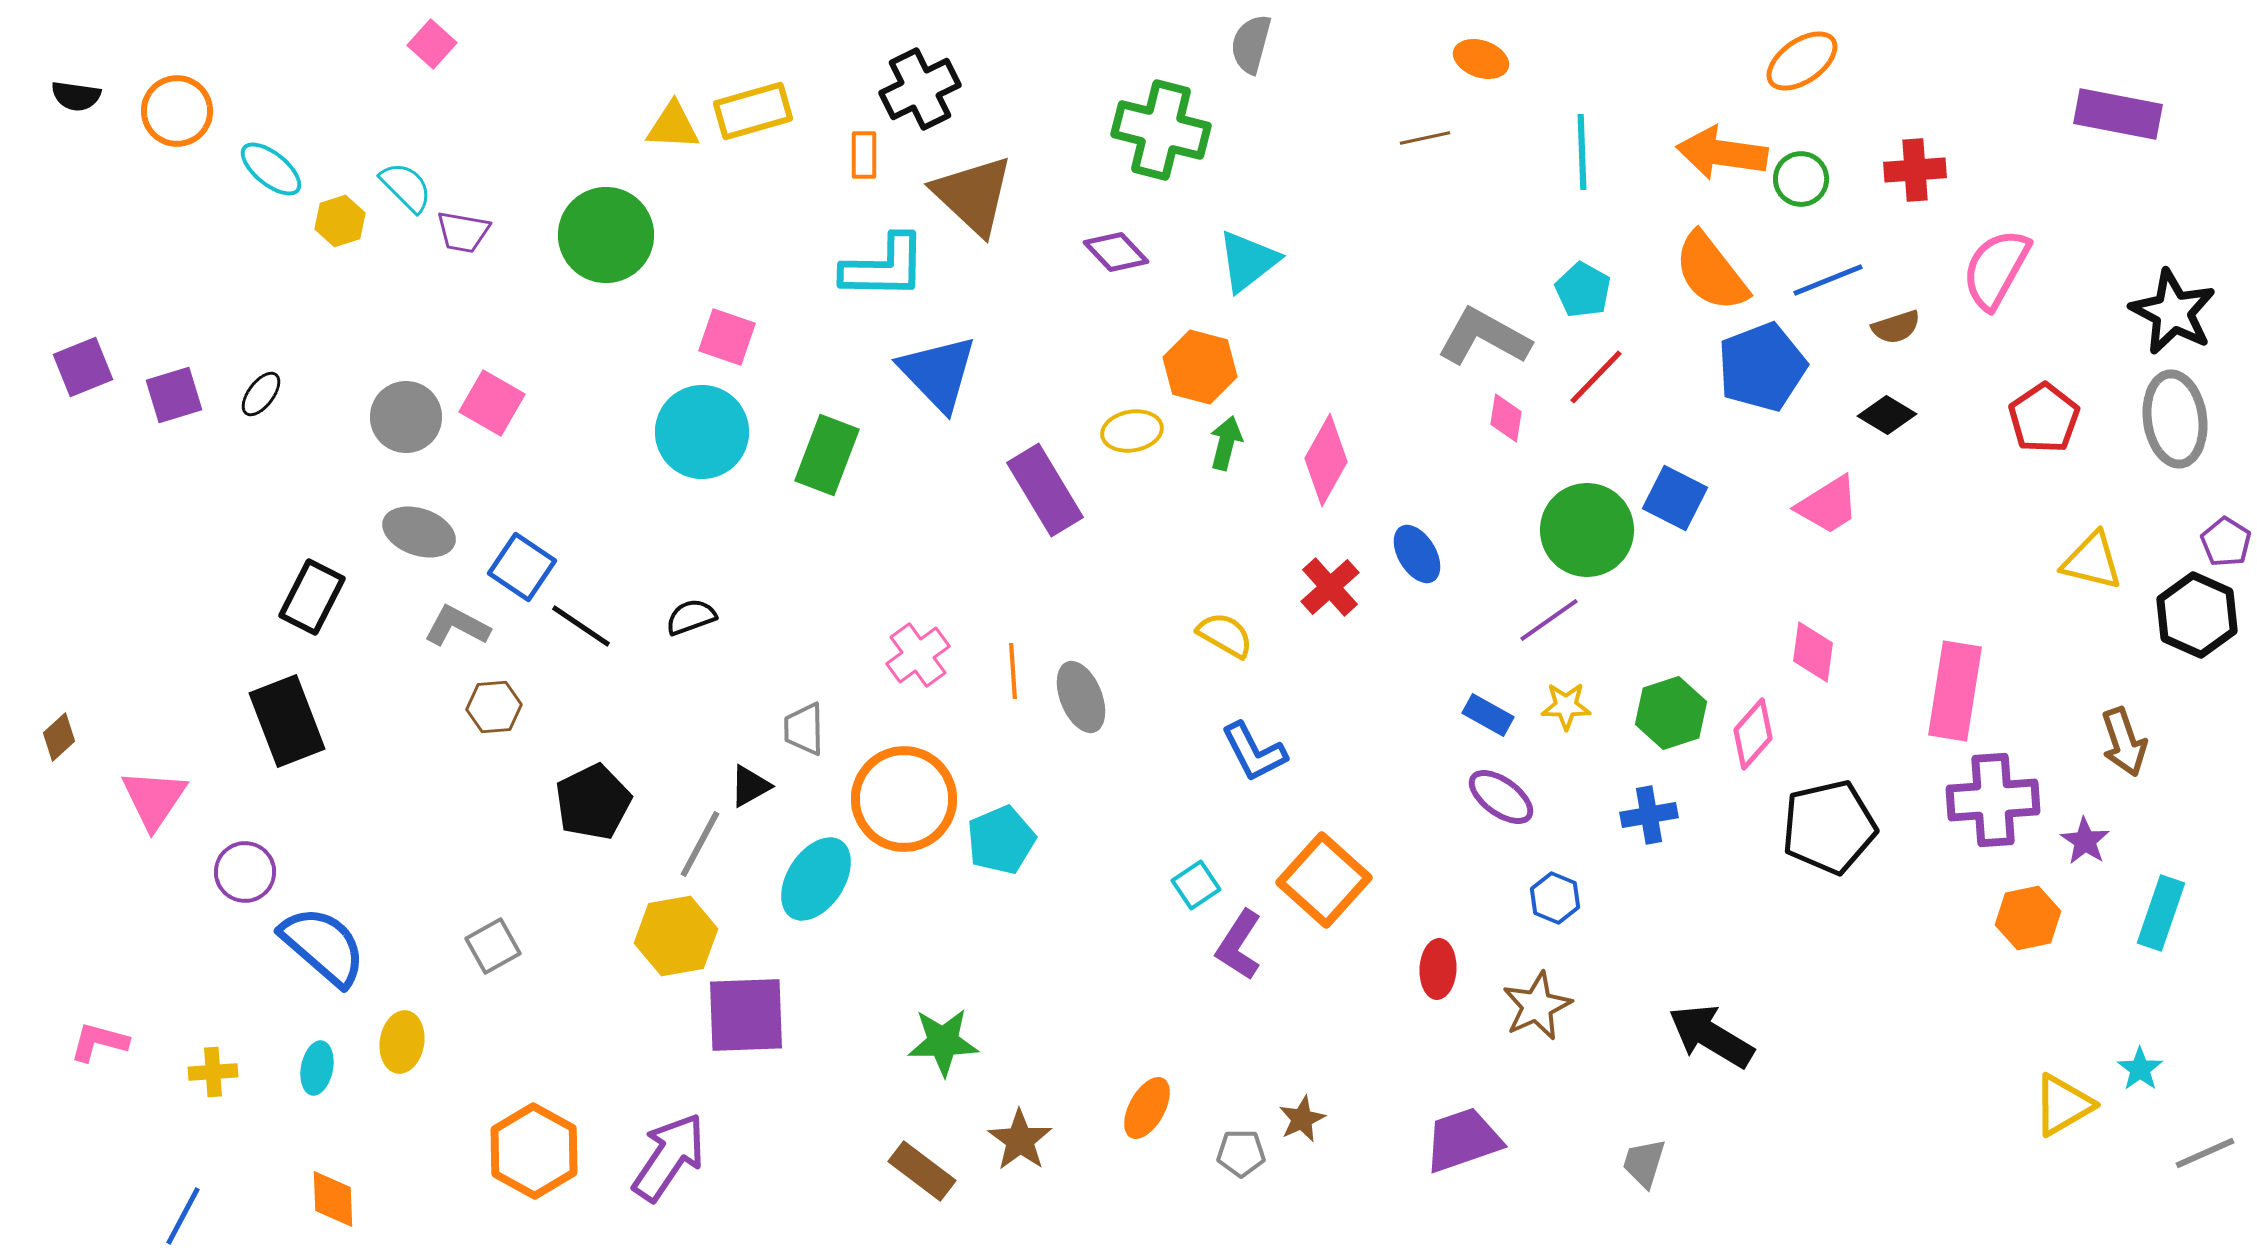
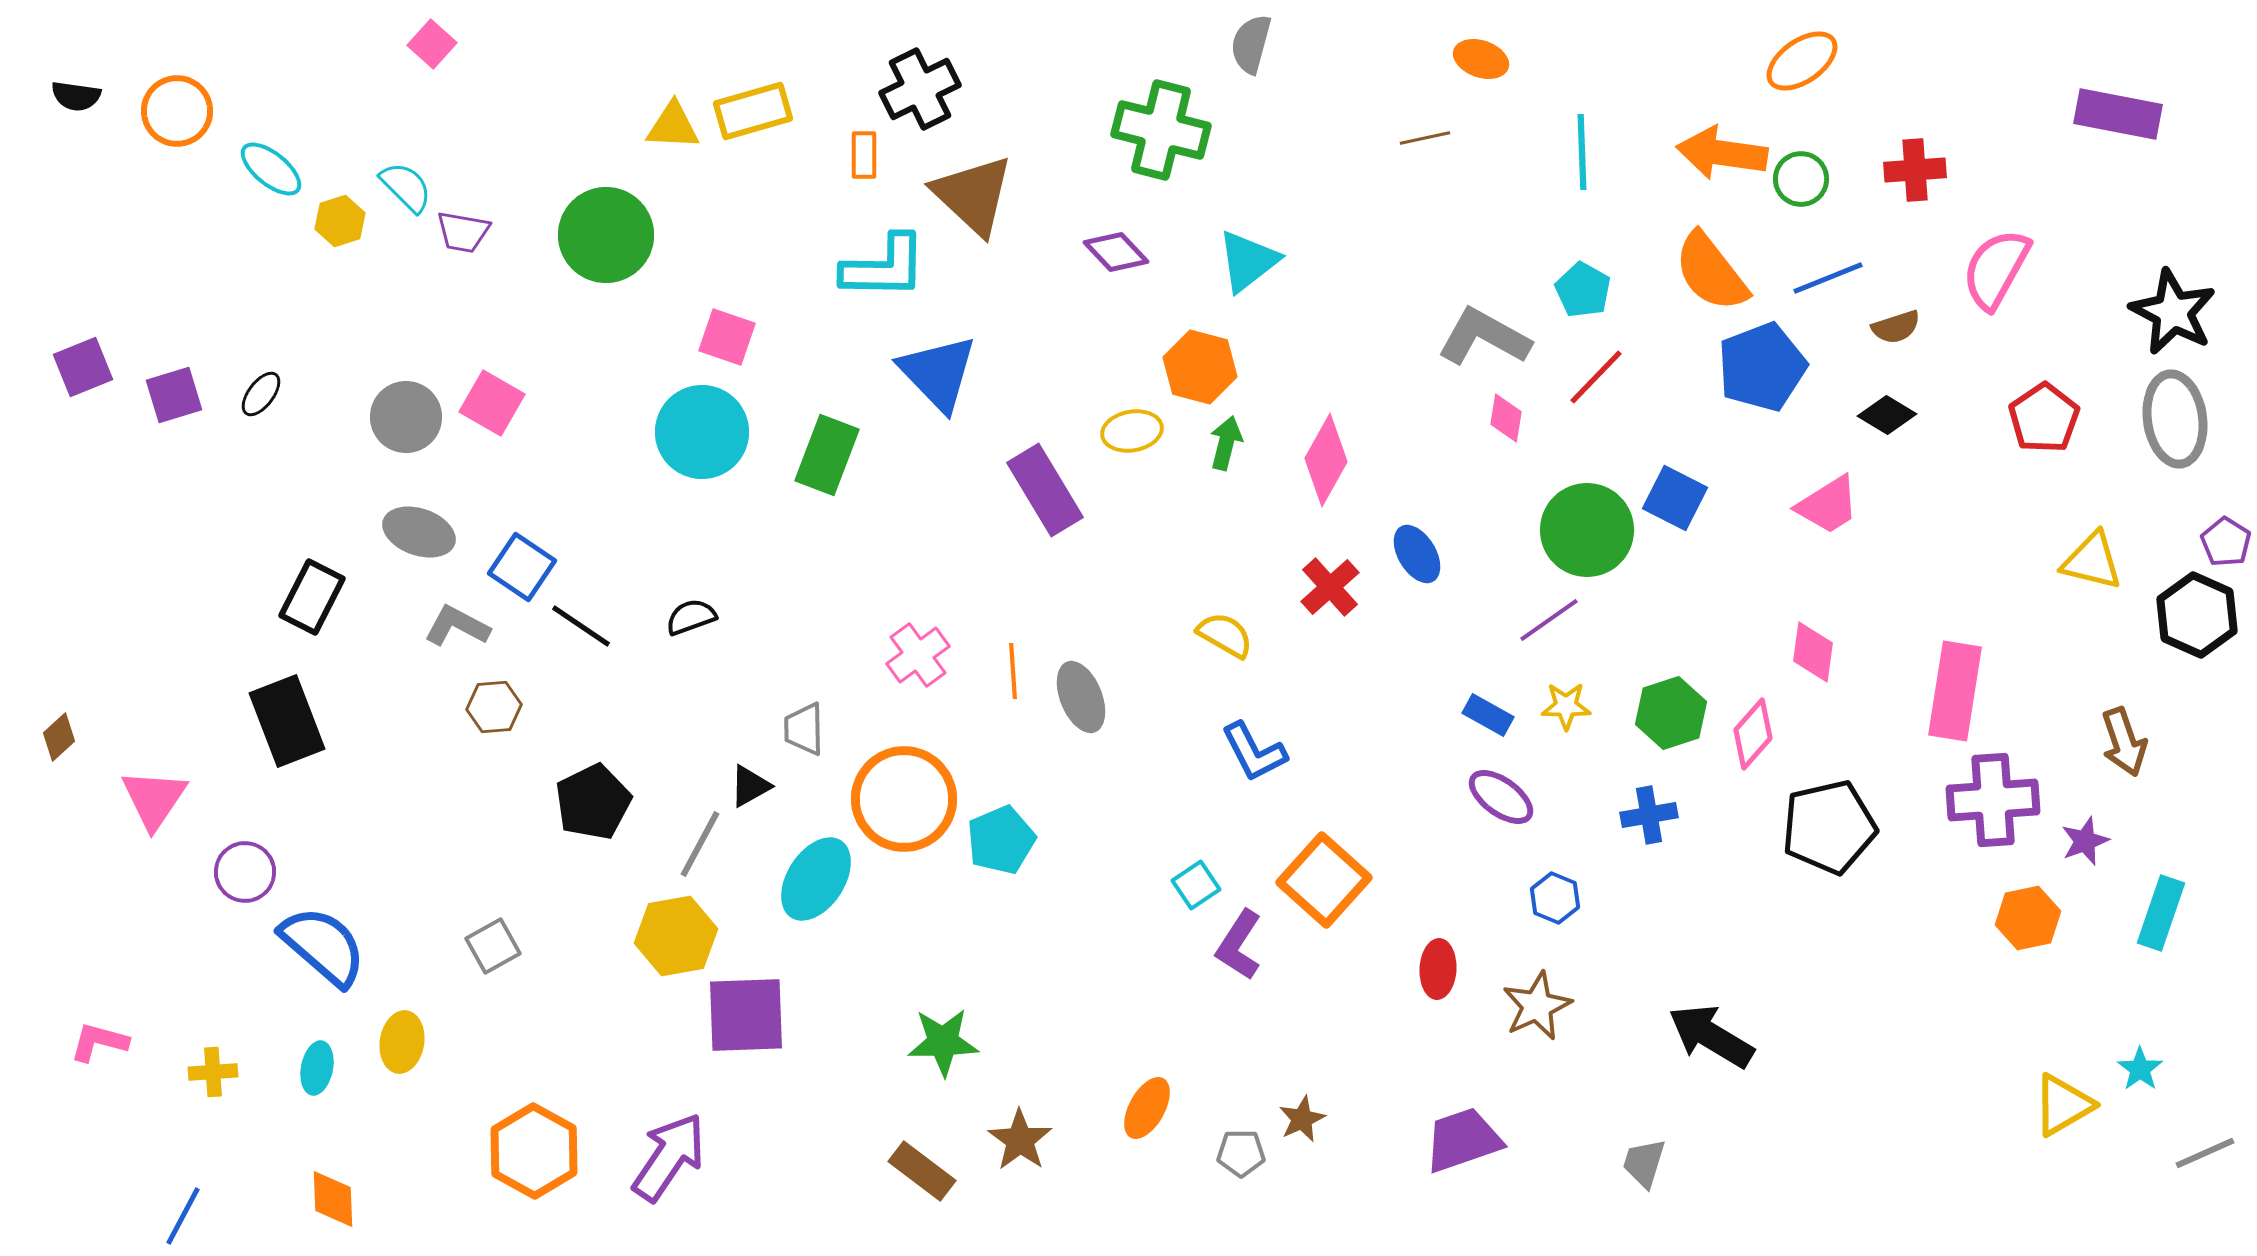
blue line at (1828, 280): moved 2 px up
purple star at (2085, 841): rotated 18 degrees clockwise
